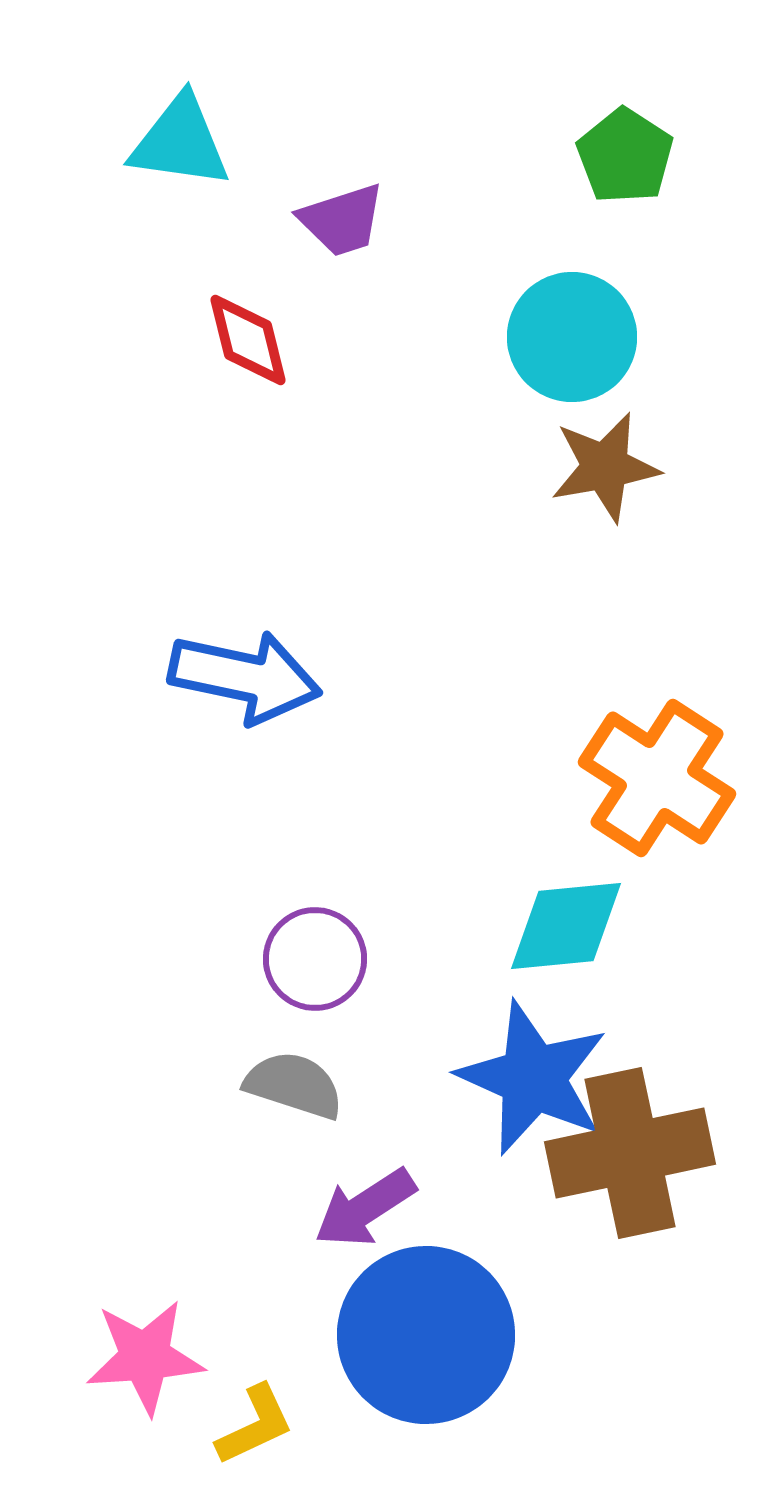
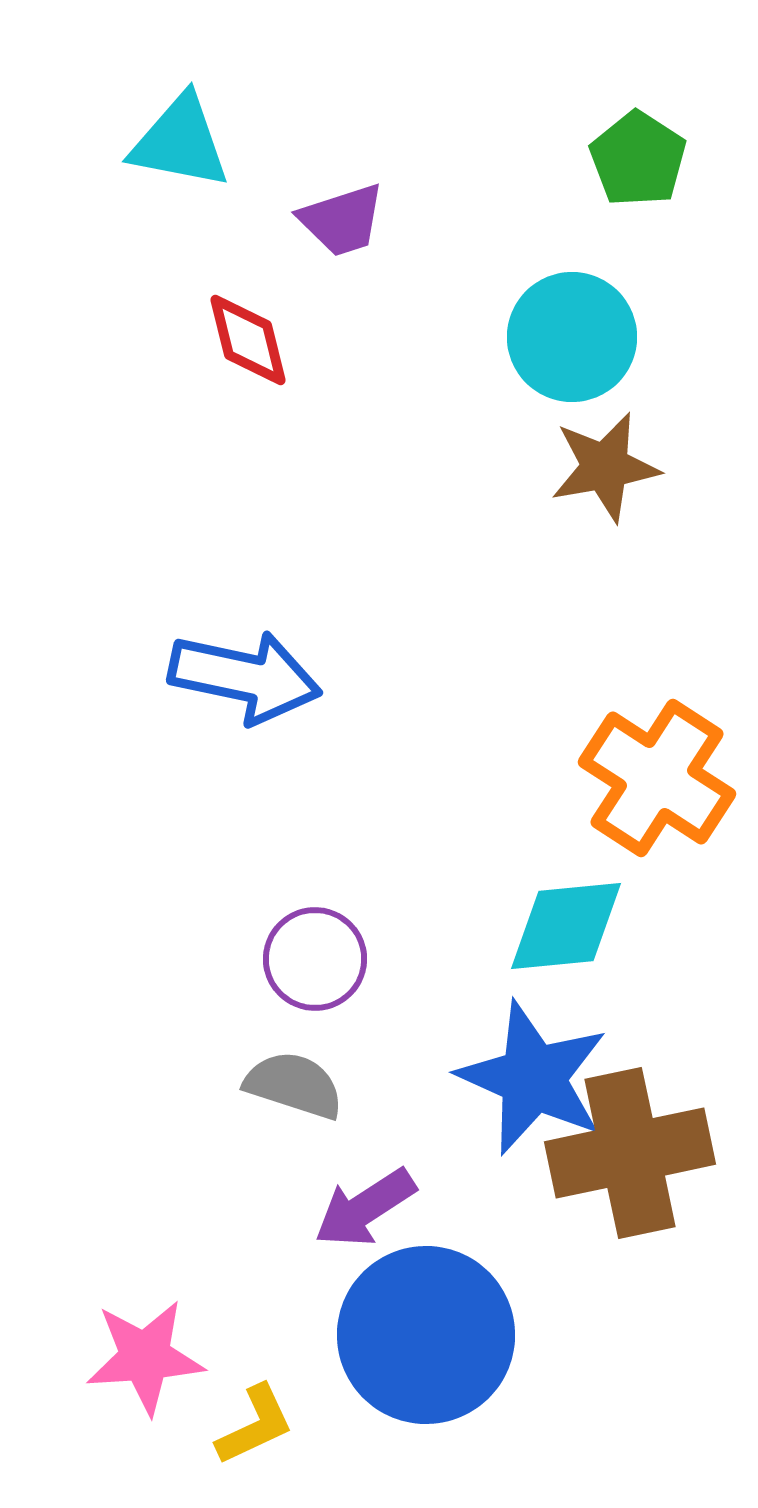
cyan triangle: rotated 3 degrees clockwise
green pentagon: moved 13 px right, 3 px down
